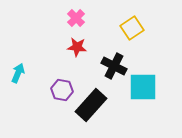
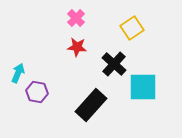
black cross: moved 2 px up; rotated 15 degrees clockwise
purple hexagon: moved 25 px left, 2 px down
